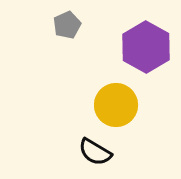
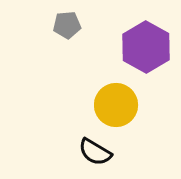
gray pentagon: rotated 20 degrees clockwise
